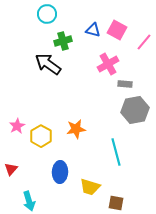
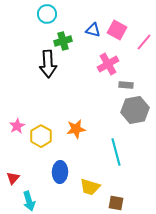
black arrow: rotated 128 degrees counterclockwise
gray rectangle: moved 1 px right, 1 px down
red triangle: moved 2 px right, 9 px down
